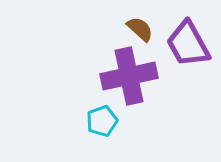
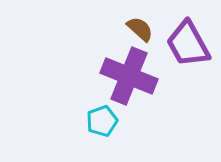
purple cross: rotated 34 degrees clockwise
